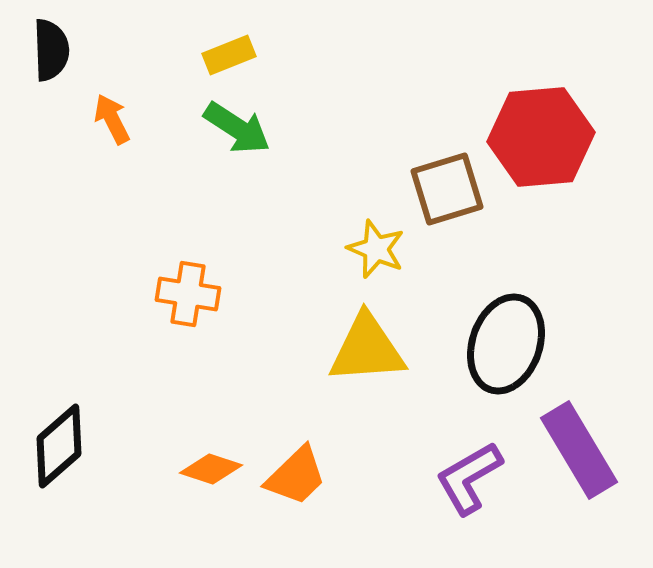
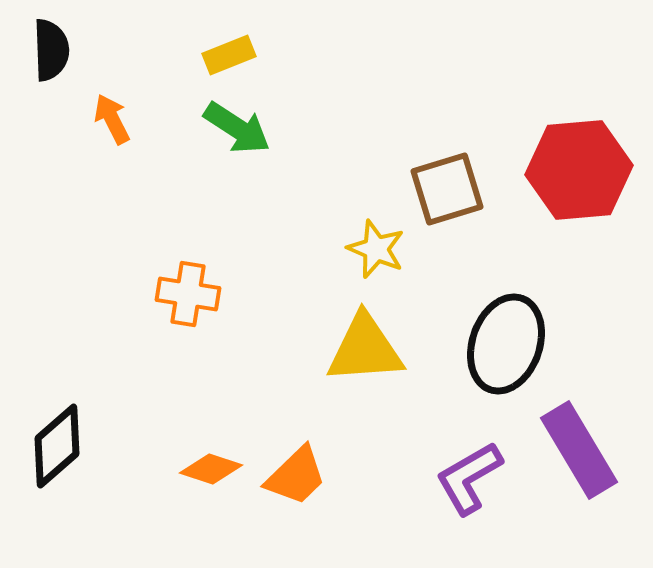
red hexagon: moved 38 px right, 33 px down
yellow triangle: moved 2 px left
black diamond: moved 2 px left
